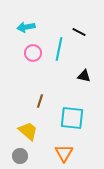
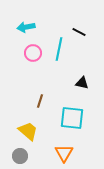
black triangle: moved 2 px left, 7 px down
